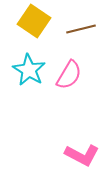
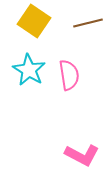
brown line: moved 7 px right, 6 px up
pink semicircle: rotated 40 degrees counterclockwise
